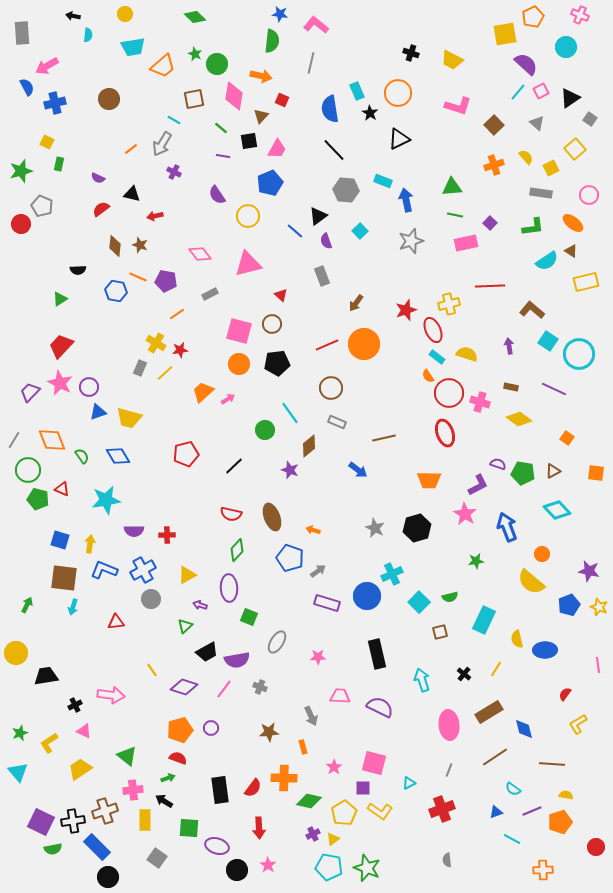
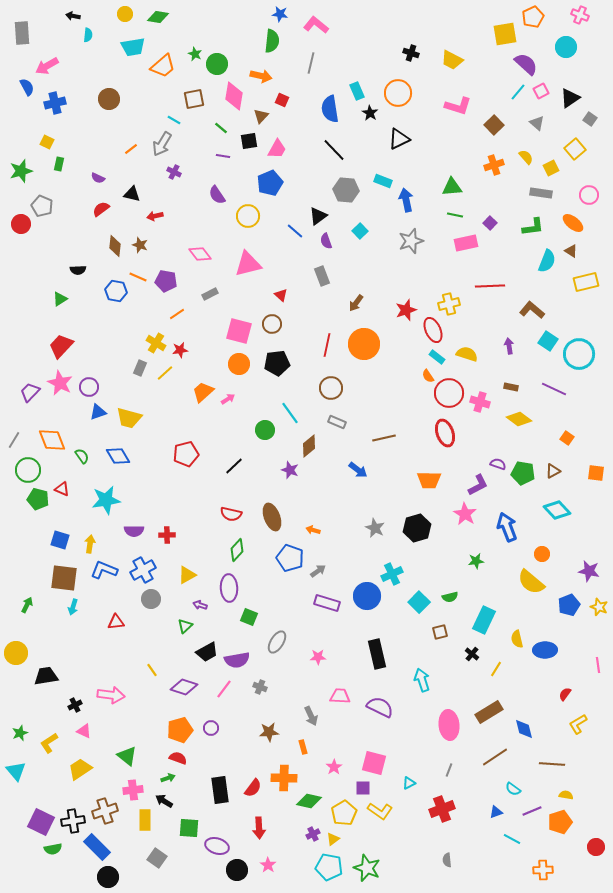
green diamond at (195, 17): moved 37 px left; rotated 35 degrees counterclockwise
cyan semicircle at (547, 261): rotated 35 degrees counterclockwise
red line at (327, 345): rotated 55 degrees counterclockwise
black cross at (464, 674): moved 8 px right, 20 px up
cyan triangle at (18, 772): moved 2 px left, 1 px up
